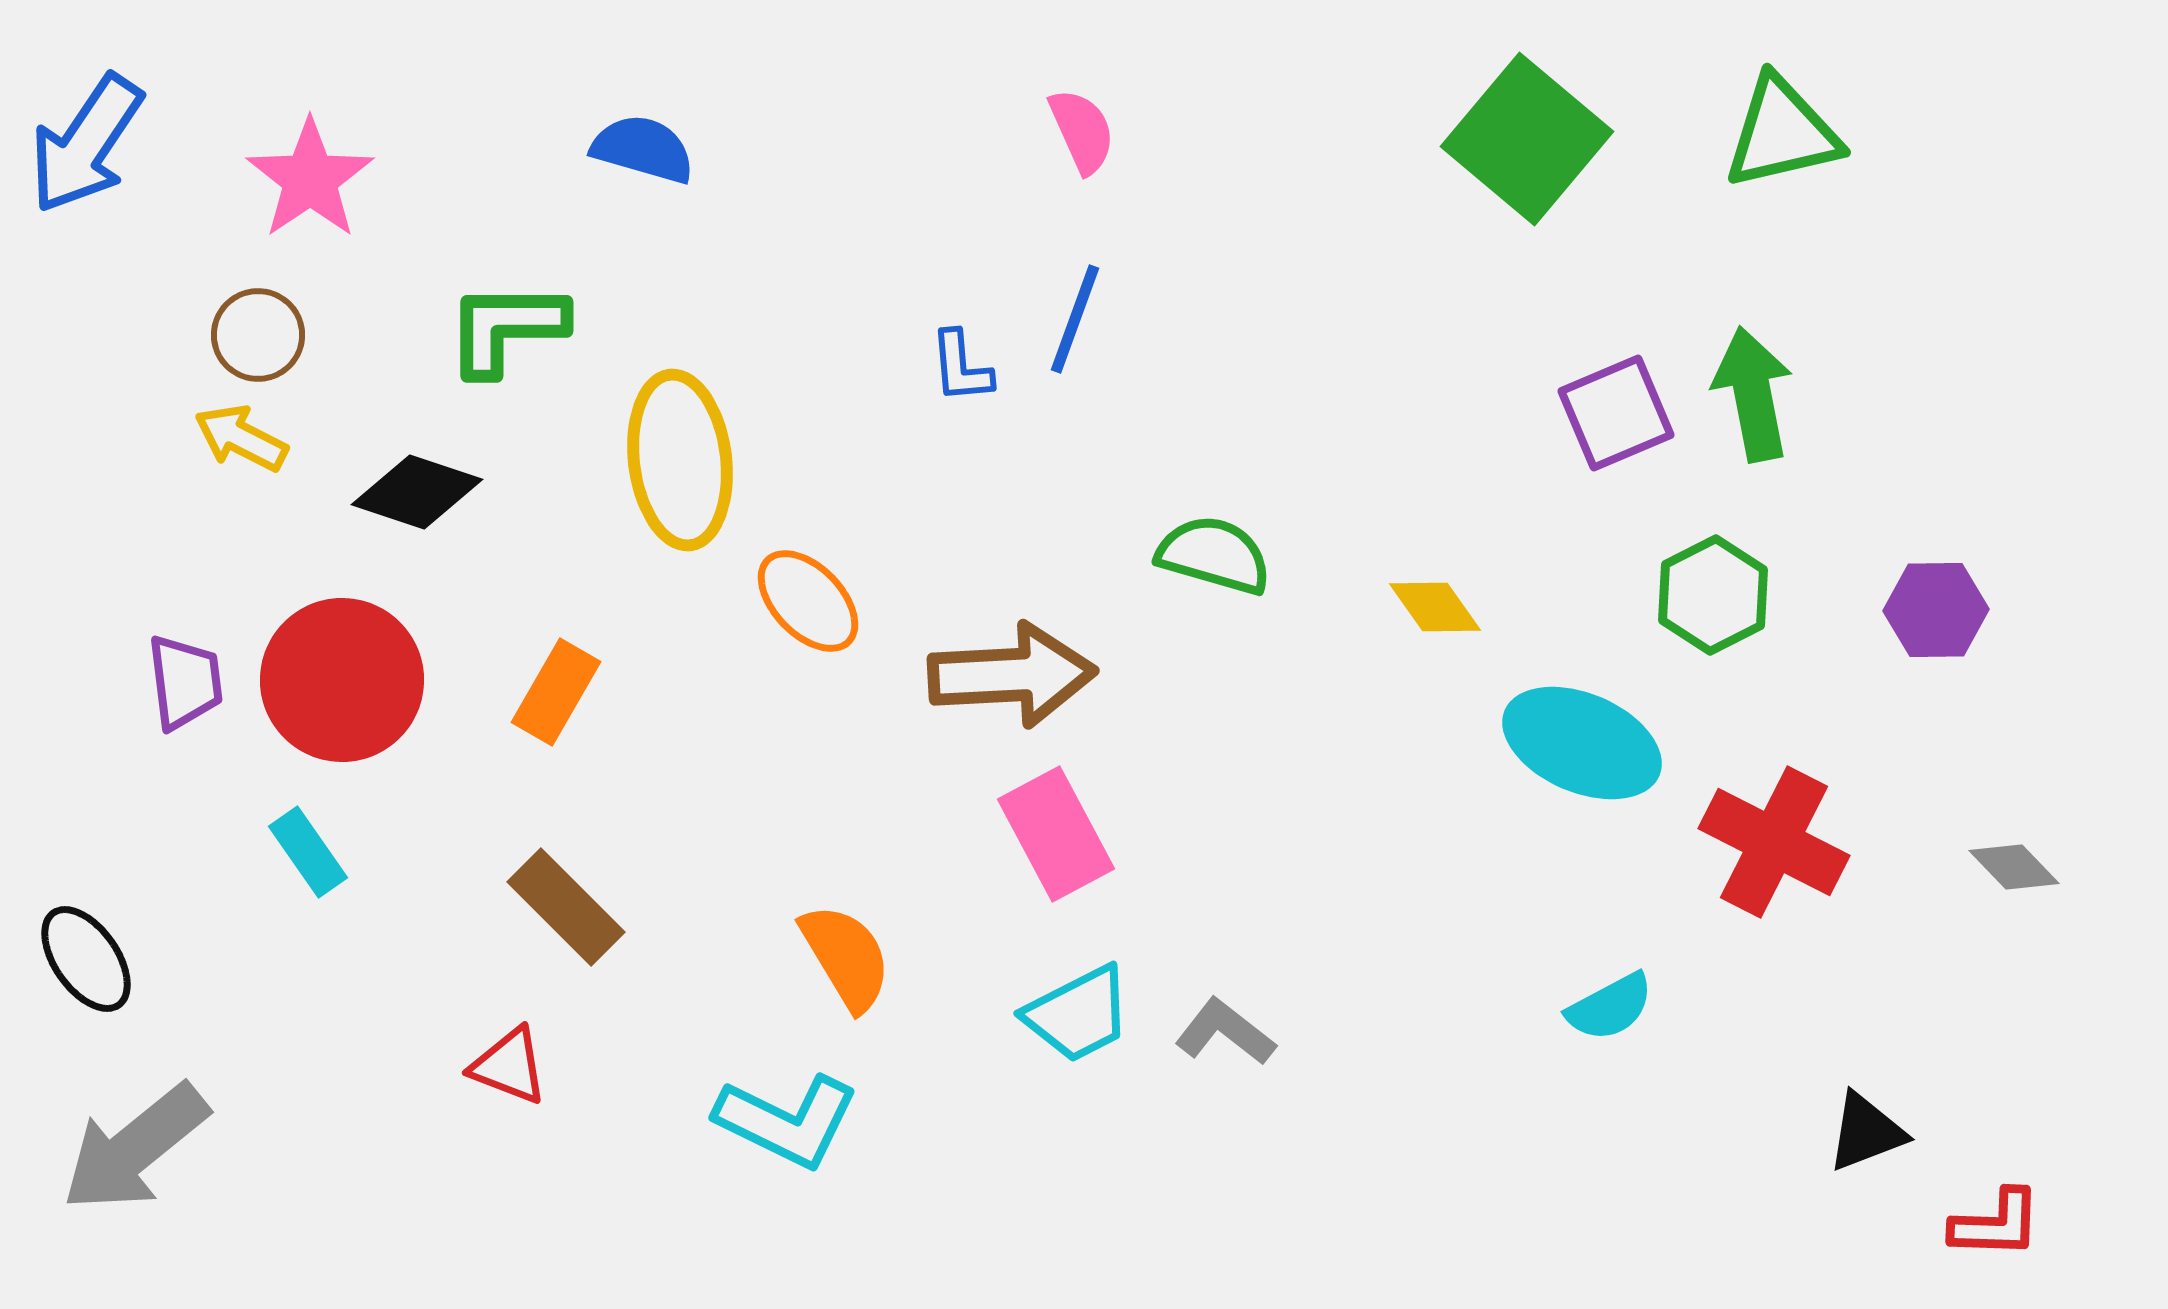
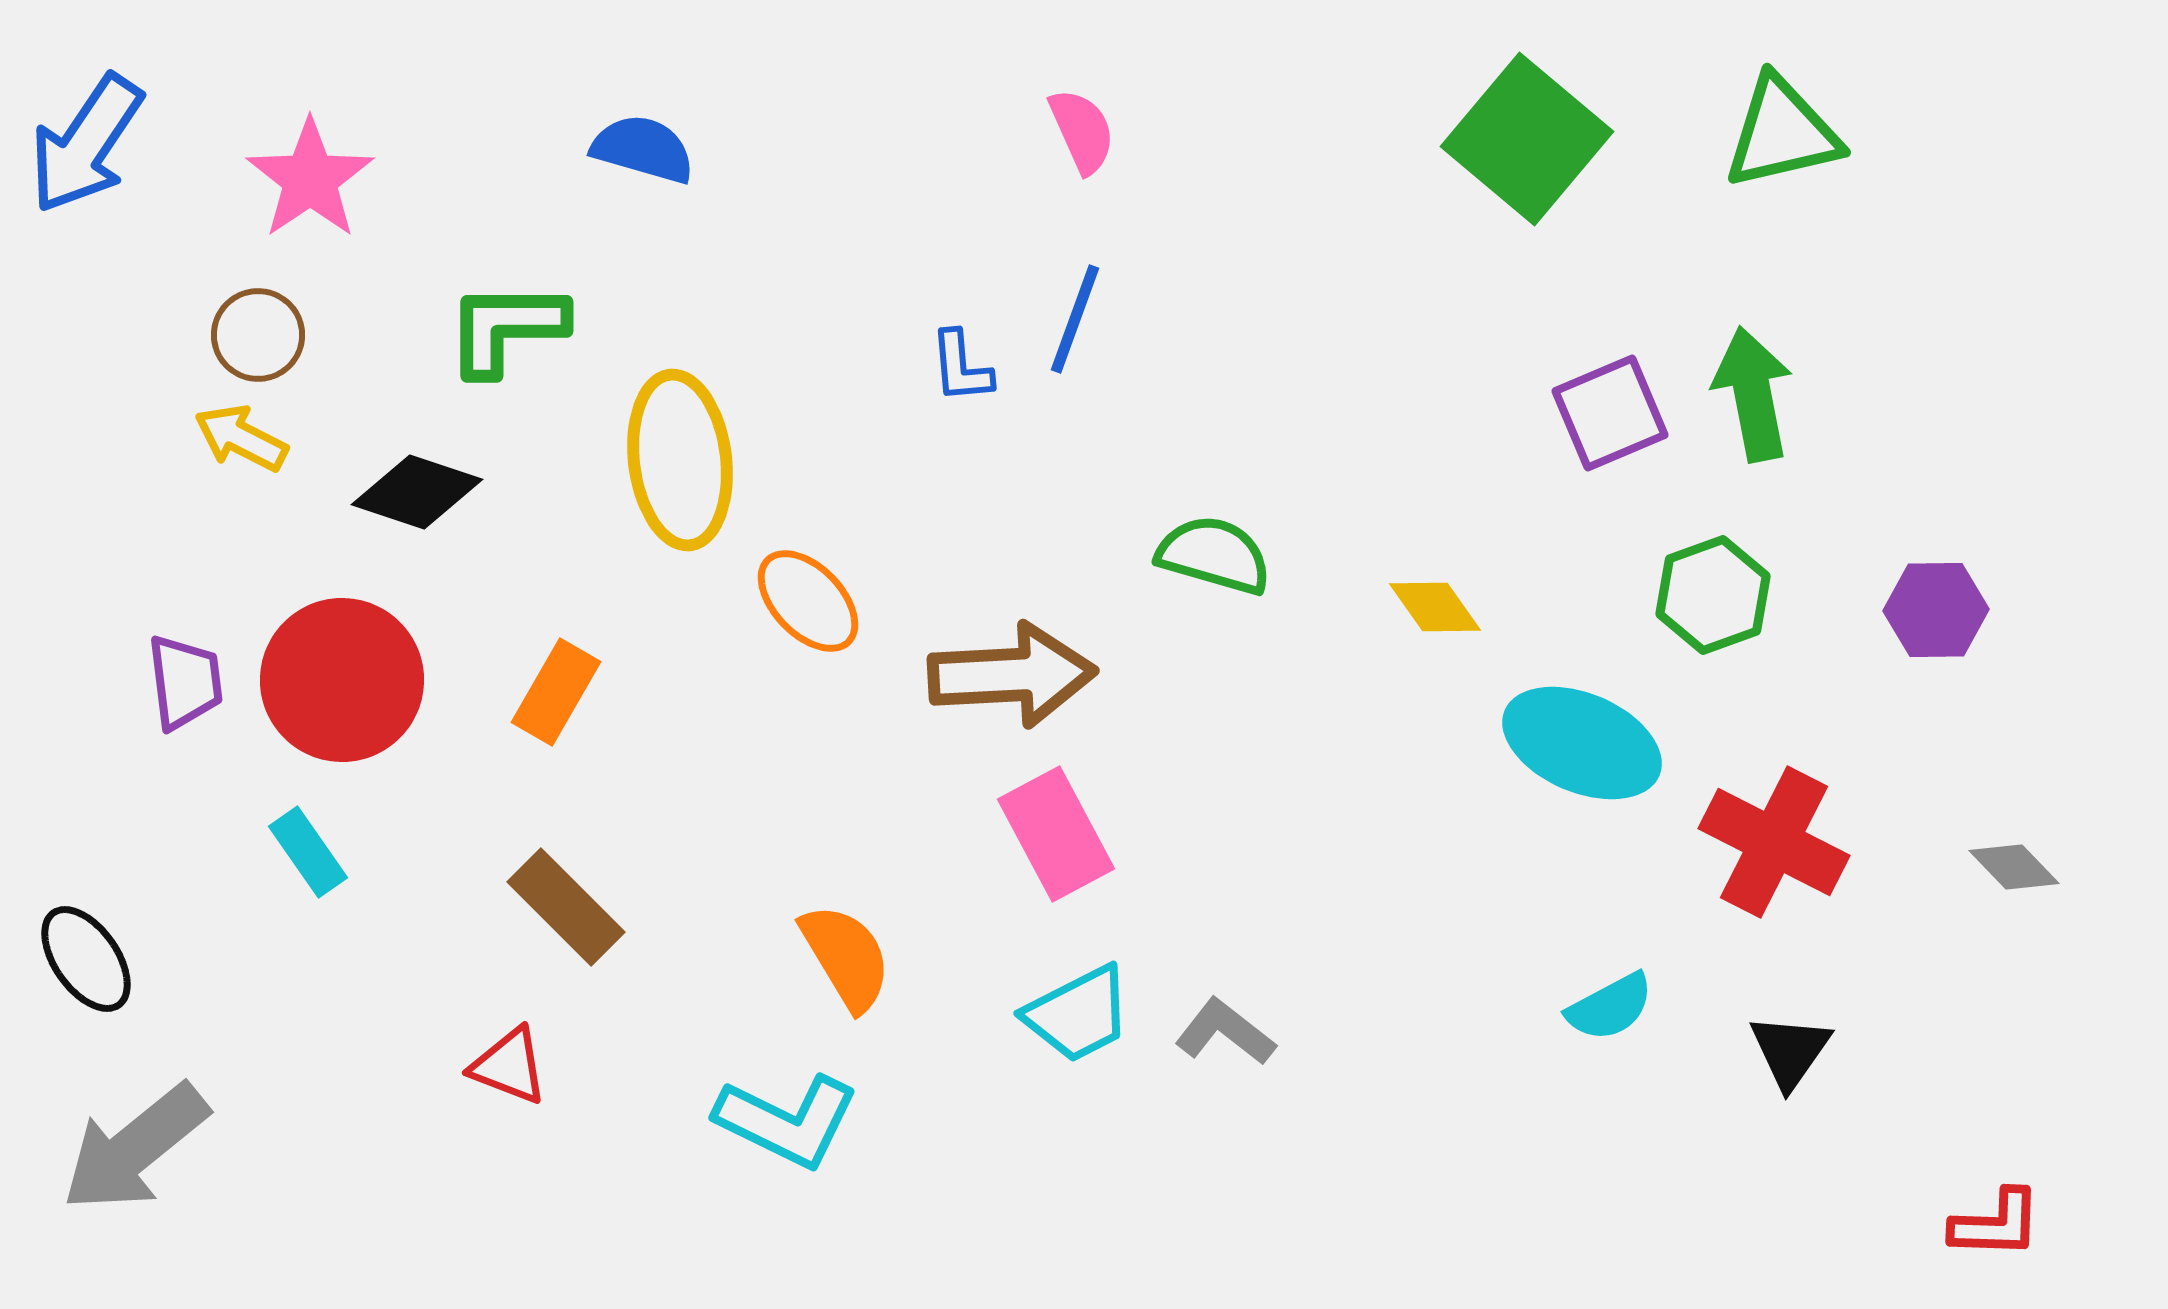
purple square: moved 6 px left
green hexagon: rotated 7 degrees clockwise
black triangle: moved 76 px left, 81 px up; rotated 34 degrees counterclockwise
